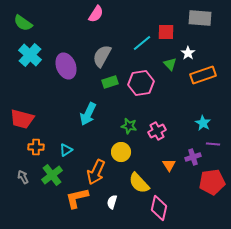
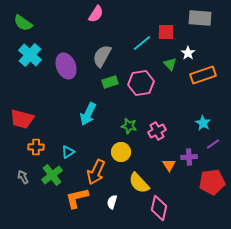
purple line: rotated 40 degrees counterclockwise
cyan triangle: moved 2 px right, 2 px down
purple cross: moved 4 px left; rotated 14 degrees clockwise
